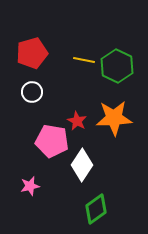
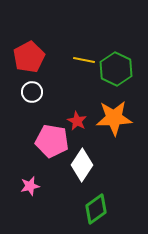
red pentagon: moved 3 px left, 4 px down; rotated 12 degrees counterclockwise
green hexagon: moved 1 px left, 3 px down
